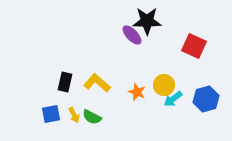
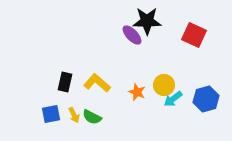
red square: moved 11 px up
